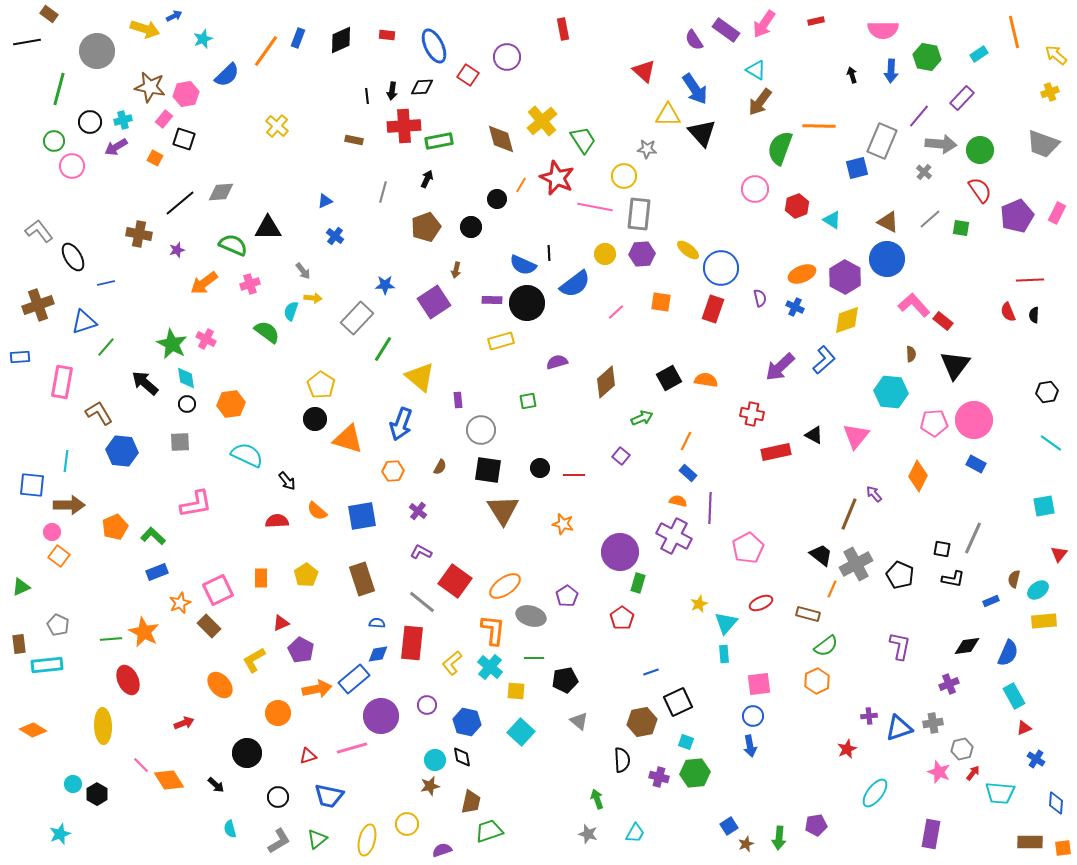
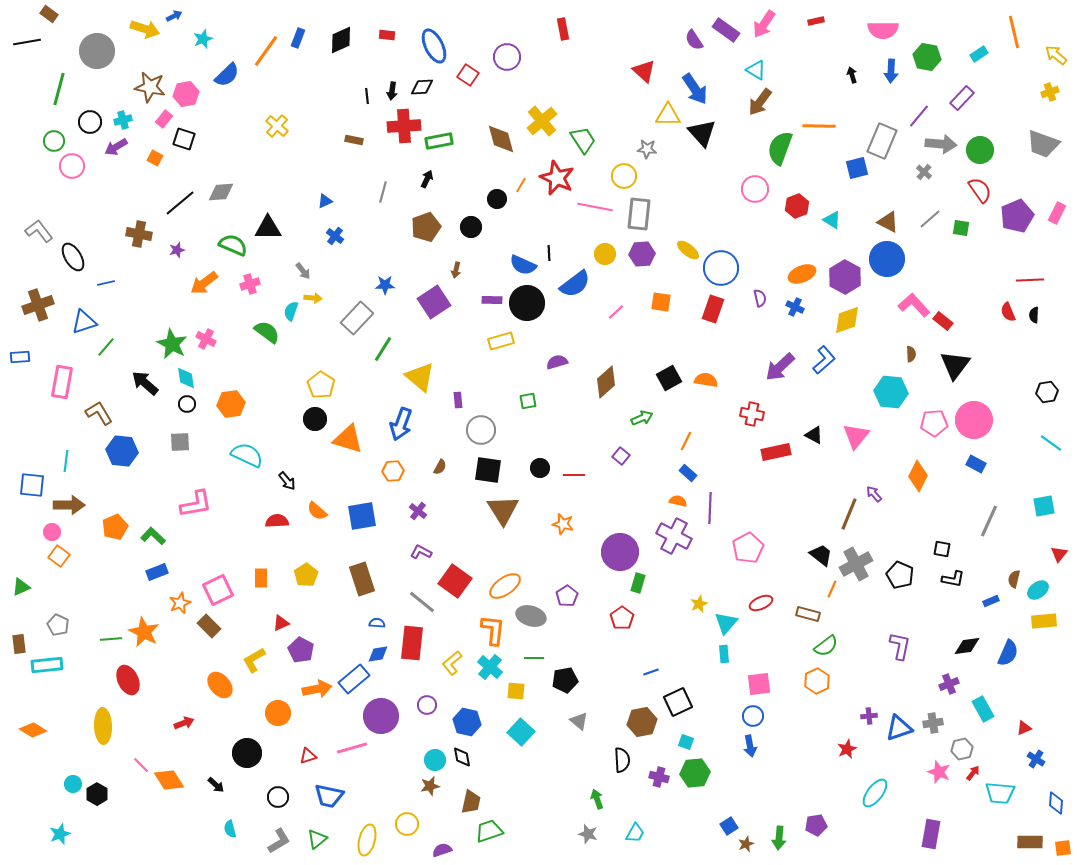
gray line at (973, 538): moved 16 px right, 17 px up
cyan rectangle at (1014, 696): moved 31 px left, 13 px down
